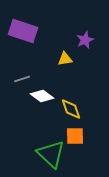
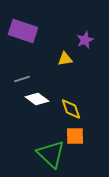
white diamond: moved 5 px left, 3 px down
